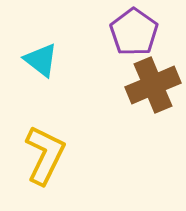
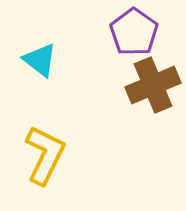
cyan triangle: moved 1 px left
